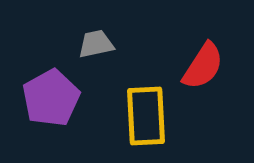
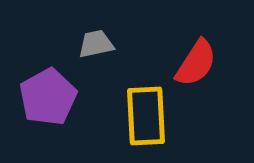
red semicircle: moved 7 px left, 3 px up
purple pentagon: moved 3 px left, 1 px up
